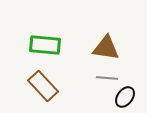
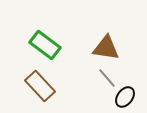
green rectangle: rotated 32 degrees clockwise
gray line: rotated 45 degrees clockwise
brown rectangle: moved 3 px left
